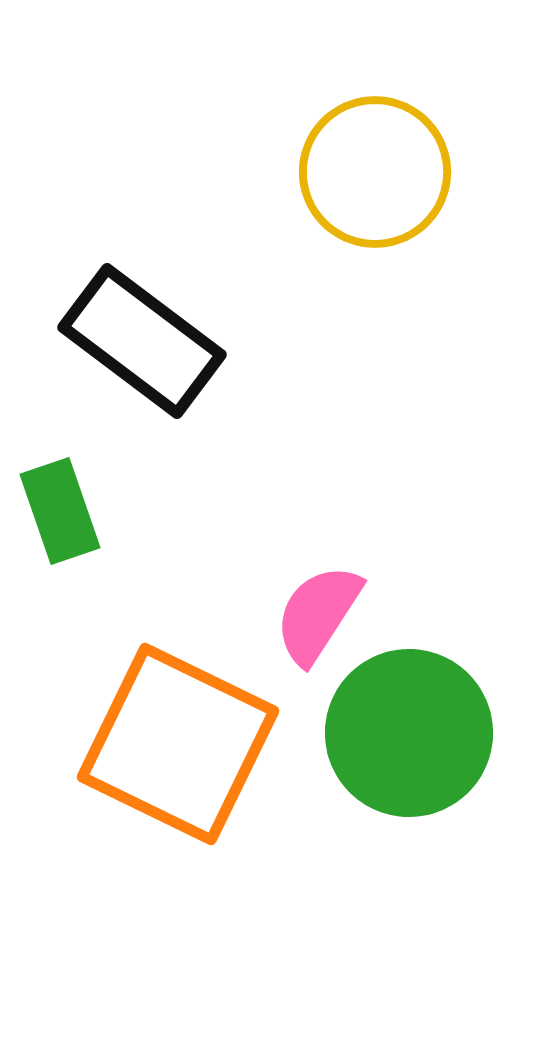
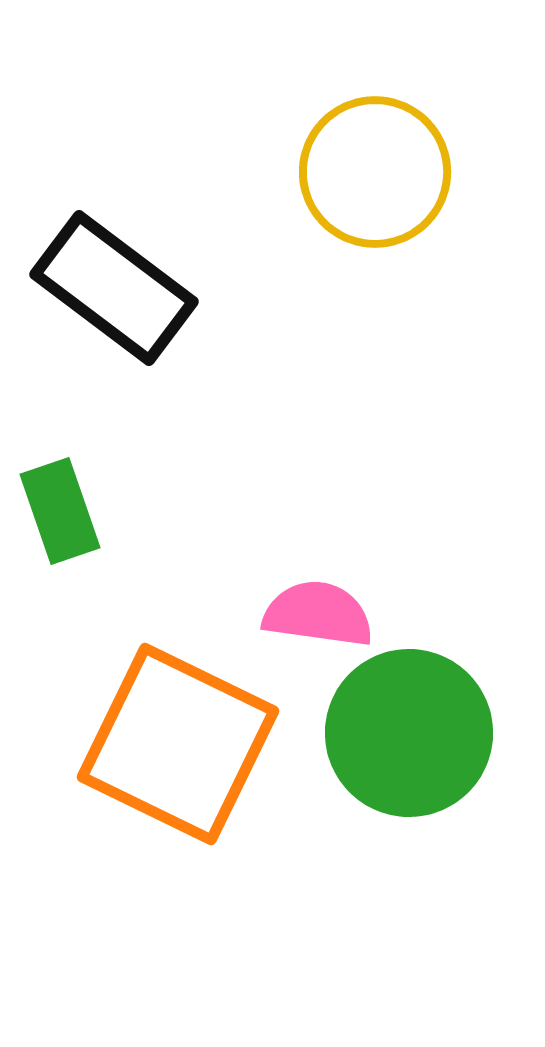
black rectangle: moved 28 px left, 53 px up
pink semicircle: rotated 65 degrees clockwise
